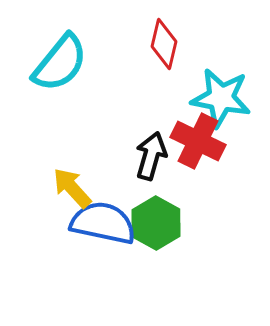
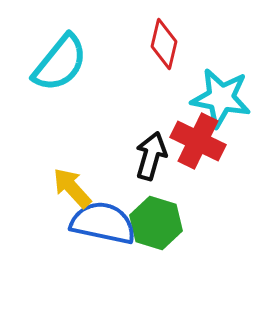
green hexagon: rotated 12 degrees counterclockwise
